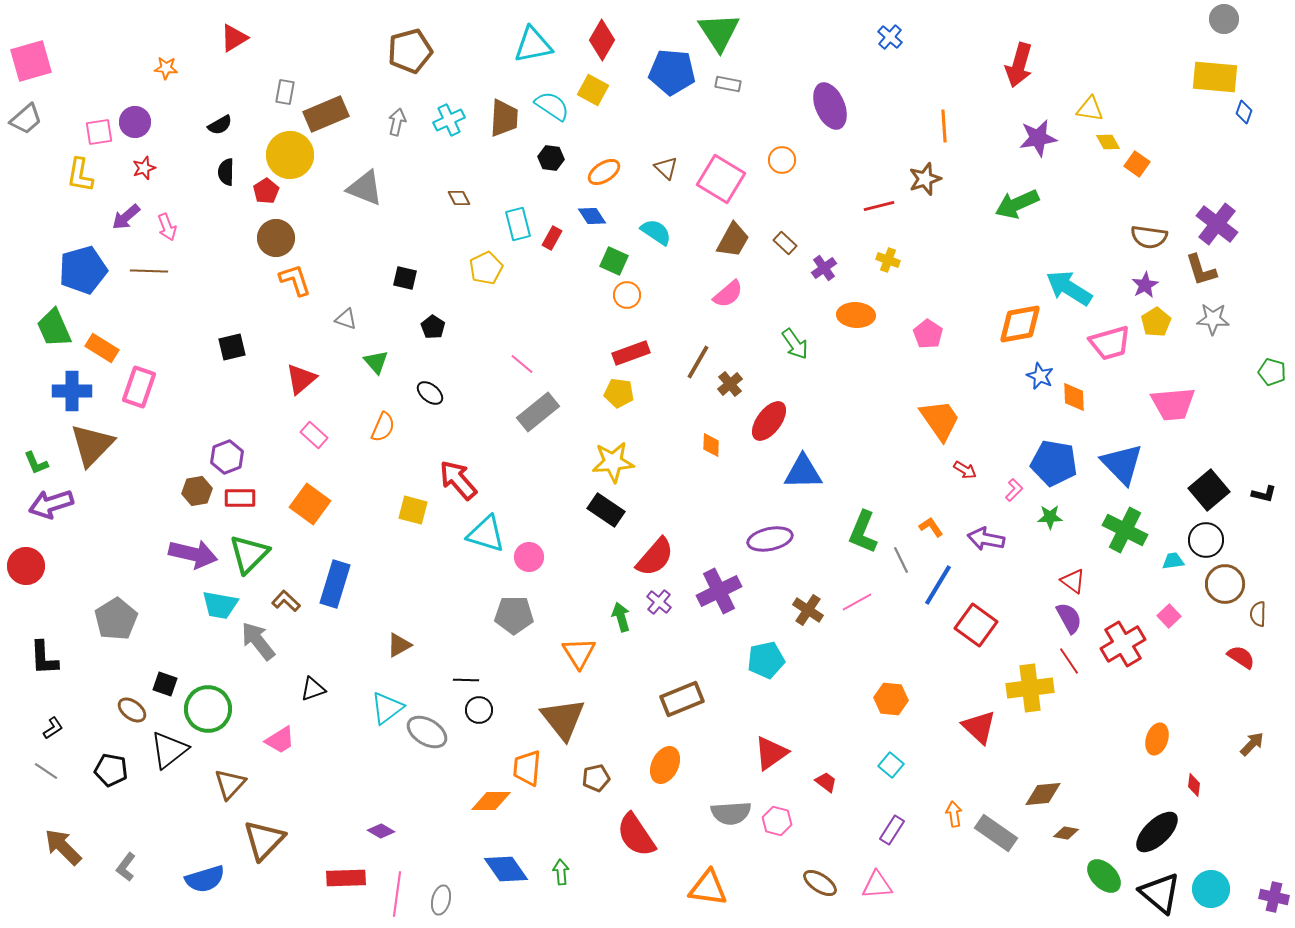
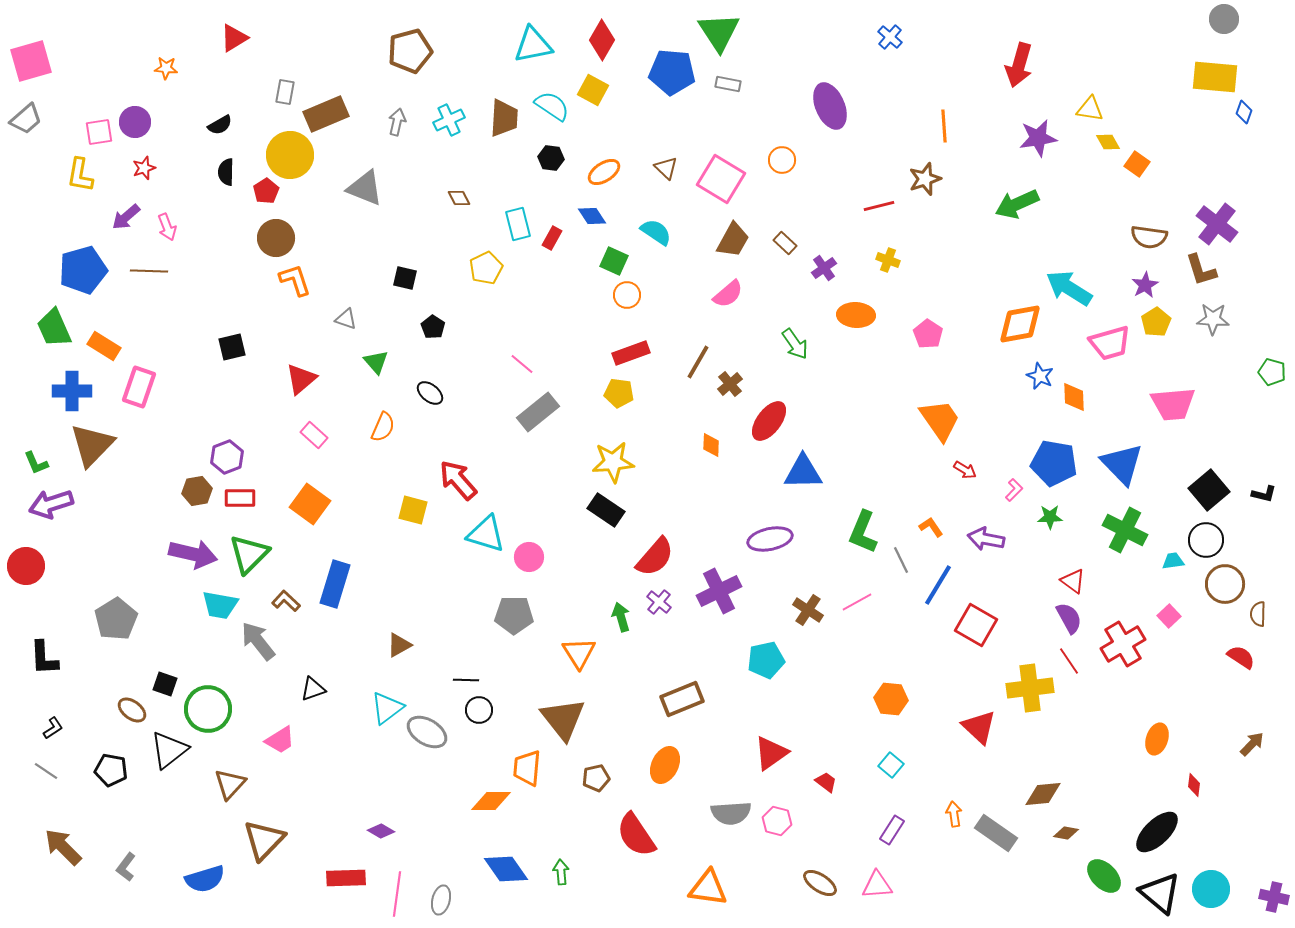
orange rectangle at (102, 348): moved 2 px right, 2 px up
red square at (976, 625): rotated 6 degrees counterclockwise
